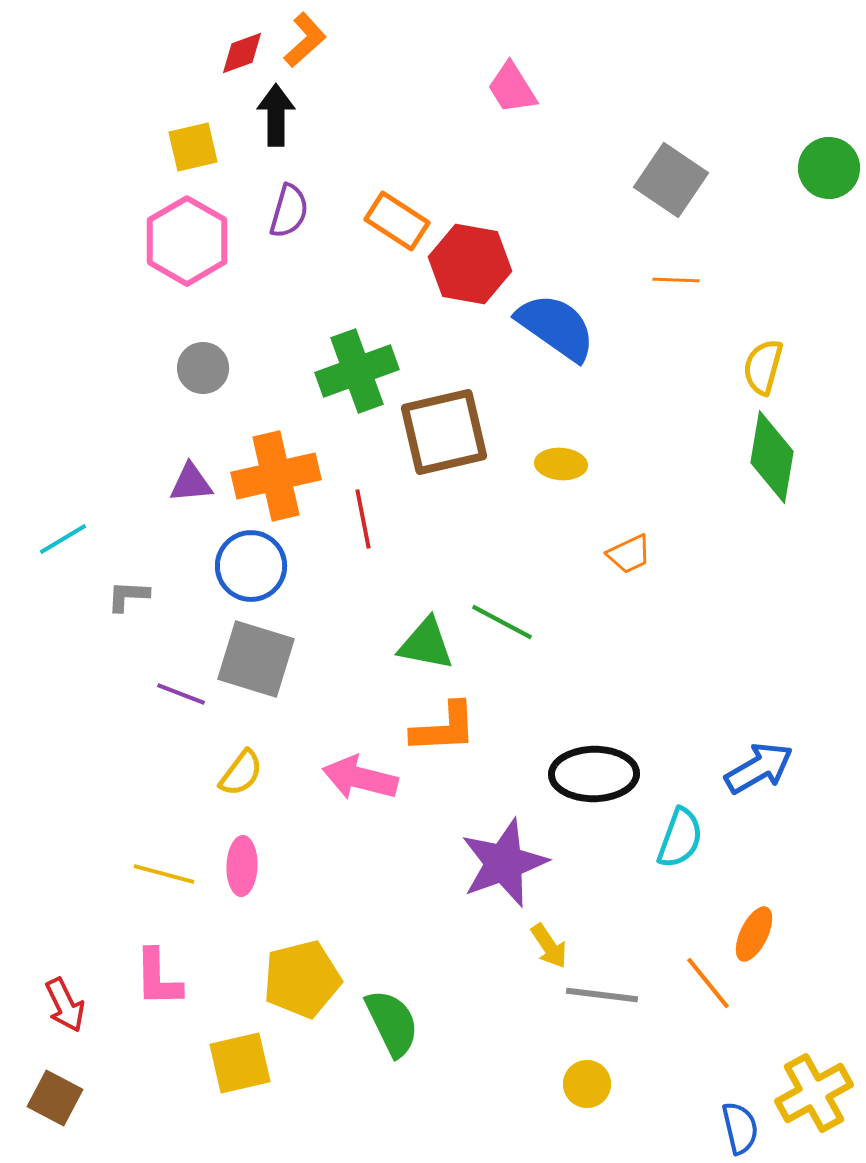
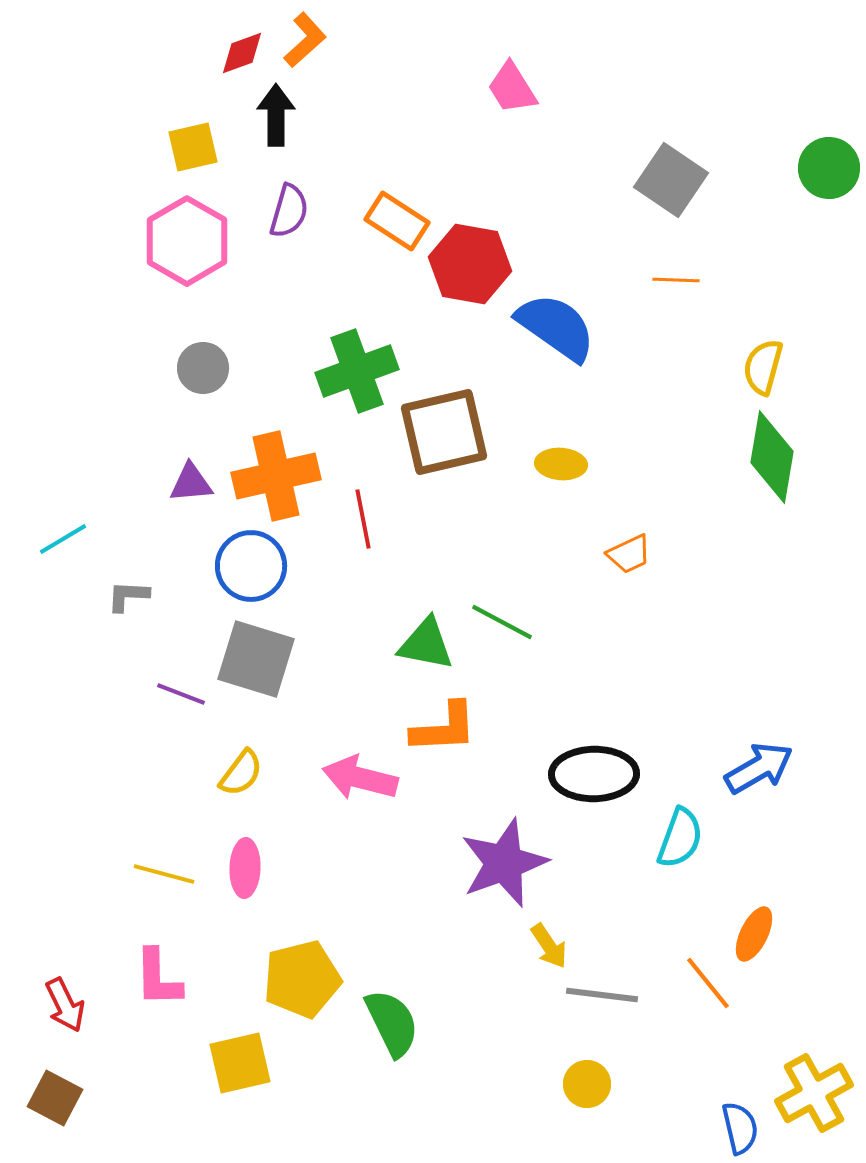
pink ellipse at (242, 866): moved 3 px right, 2 px down
